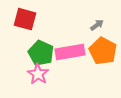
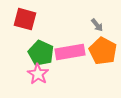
gray arrow: rotated 88 degrees clockwise
